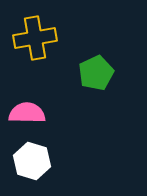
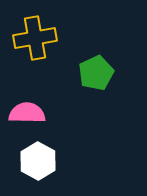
white hexagon: moved 6 px right; rotated 12 degrees clockwise
